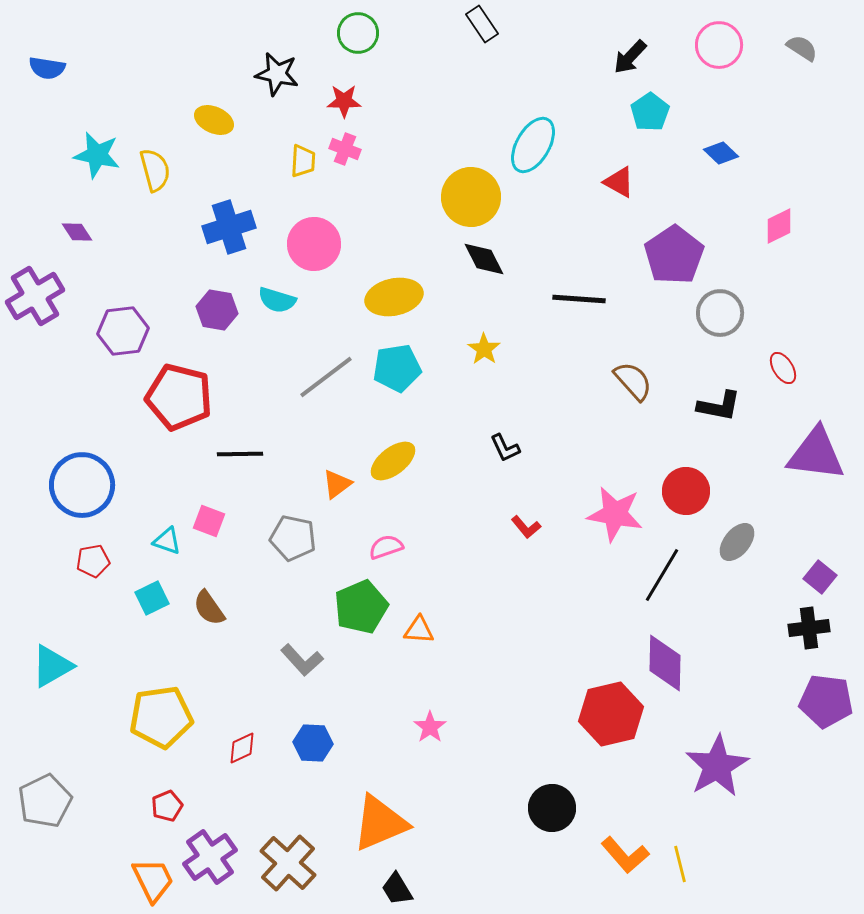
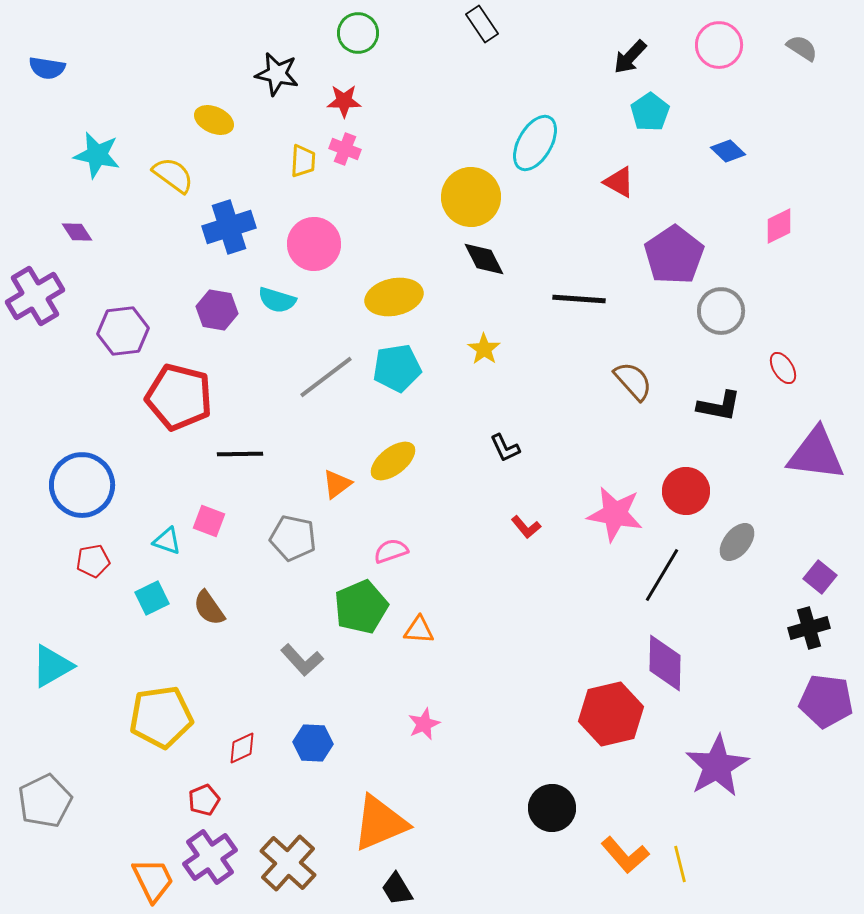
cyan ellipse at (533, 145): moved 2 px right, 2 px up
blue diamond at (721, 153): moved 7 px right, 2 px up
yellow semicircle at (155, 170): moved 18 px right, 5 px down; rotated 39 degrees counterclockwise
gray circle at (720, 313): moved 1 px right, 2 px up
pink semicircle at (386, 547): moved 5 px right, 4 px down
black cross at (809, 628): rotated 9 degrees counterclockwise
pink star at (430, 727): moved 6 px left, 3 px up; rotated 12 degrees clockwise
red pentagon at (167, 806): moved 37 px right, 6 px up
